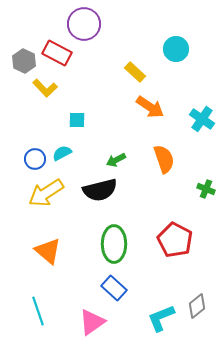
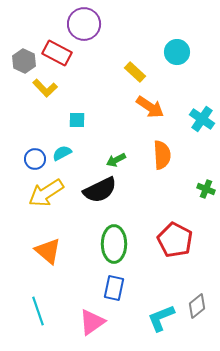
cyan circle: moved 1 px right, 3 px down
orange semicircle: moved 2 px left, 4 px up; rotated 16 degrees clockwise
black semicircle: rotated 12 degrees counterclockwise
blue rectangle: rotated 60 degrees clockwise
